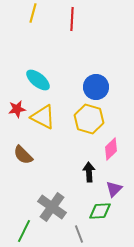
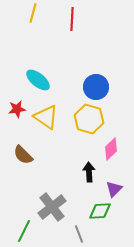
yellow triangle: moved 3 px right; rotated 8 degrees clockwise
gray cross: rotated 16 degrees clockwise
